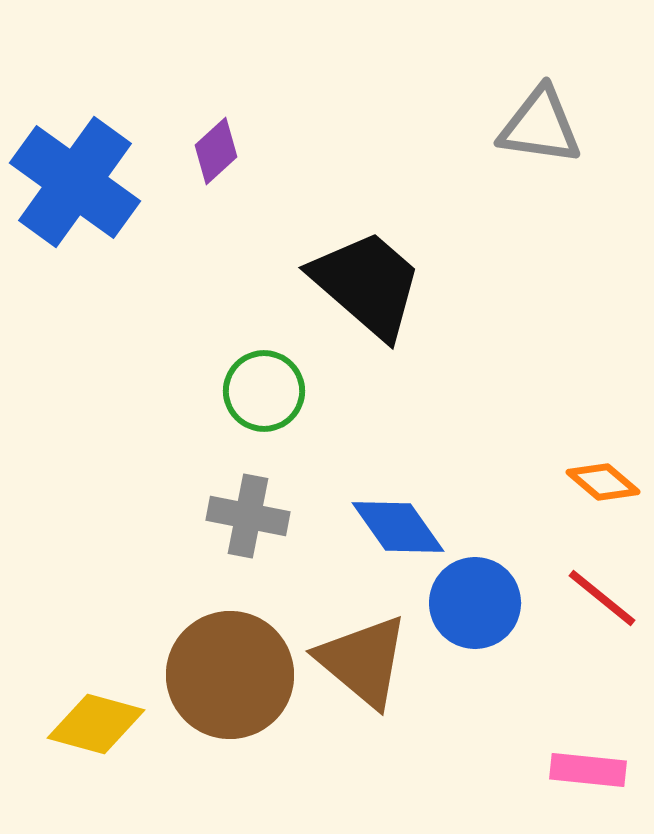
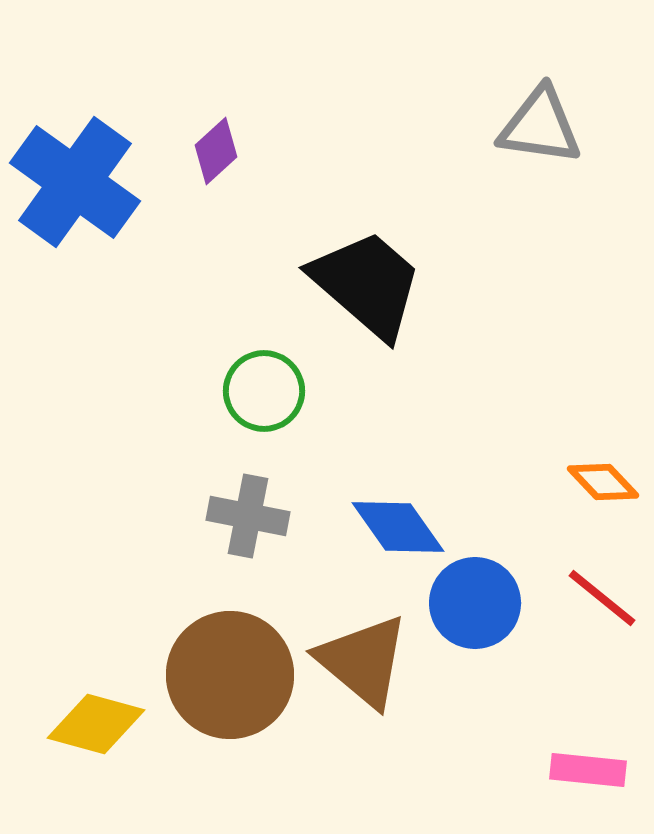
orange diamond: rotated 6 degrees clockwise
